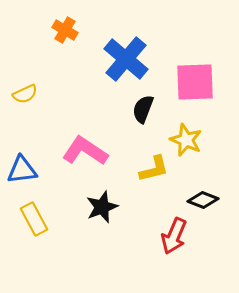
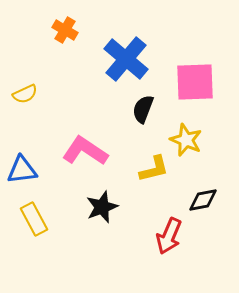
black diamond: rotated 32 degrees counterclockwise
red arrow: moved 5 px left
